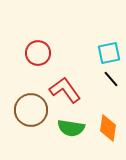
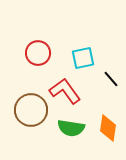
cyan square: moved 26 px left, 5 px down
red L-shape: moved 1 px down
